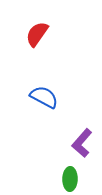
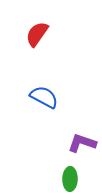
purple L-shape: rotated 68 degrees clockwise
